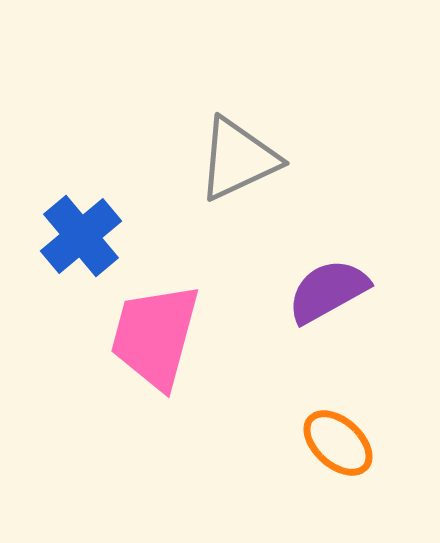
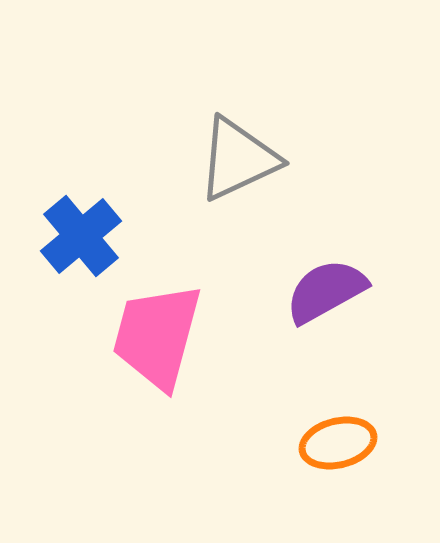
purple semicircle: moved 2 px left
pink trapezoid: moved 2 px right
orange ellipse: rotated 56 degrees counterclockwise
